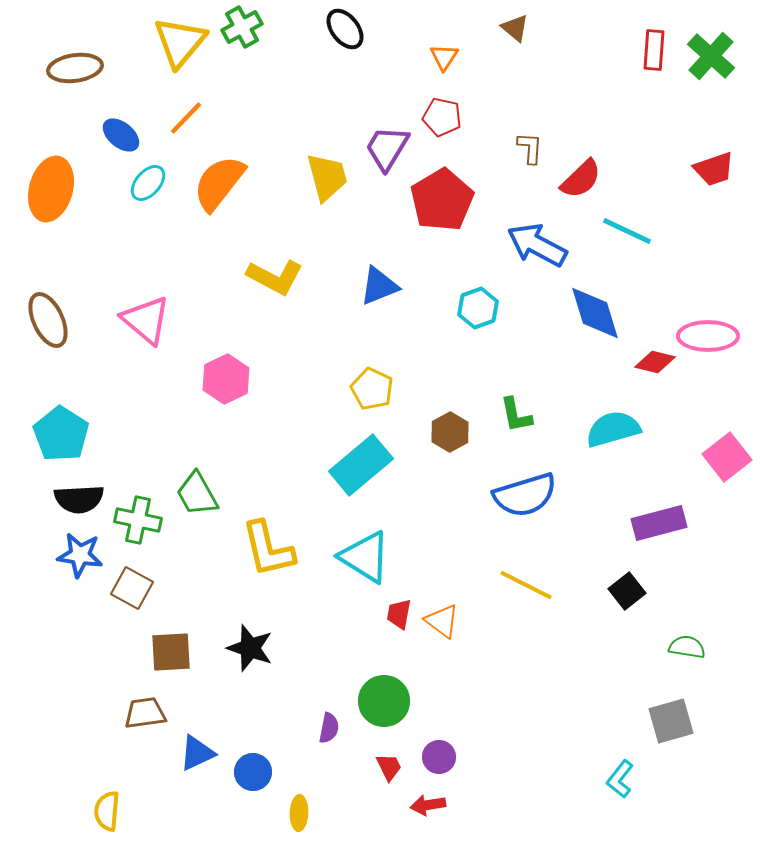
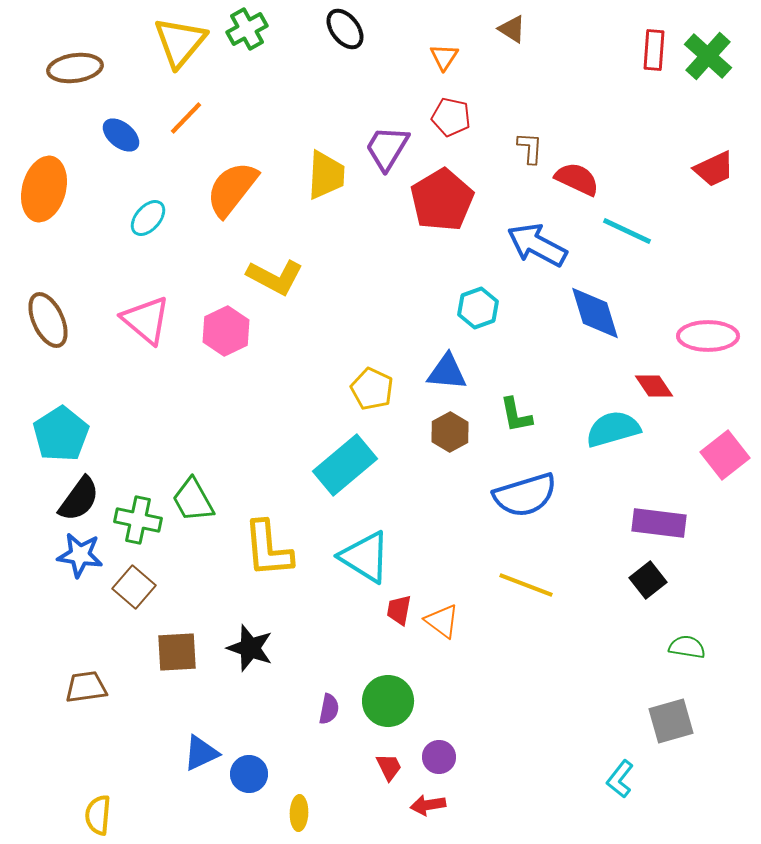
green cross at (242, 27): moved 5 px right, 2 px down
brown triangle at (515, 28): moved 3 px left, 1 px down; rotated 8 degrees counterclockwise
green cross at (711, 56): moved 3 px left
red pentagon at (442, 117): moved 9 px right
red trapezoid at (714, 169): rotated 6 degrees counterclockwise
yellow trapezoid at (327, 177): moved 1 px left, 2 px up; rotated 18 degrees clockwise
red semicircle at (581, 179): moved 4 px left; rotated 111 degrees counterclockwise
cyan ellipse at (148, 183): moved 35 px down
orange semicircle at (219, 183): moved 13 px right, 6 px down
orange ellipse at (51, 189): moved 7 px left
blue triangle at (379, 286): moved 68 px right, 86 px down; rotated 27 degrees clockwise
red diamond at (655, 362): moved 1 px left, 24 px down; rotated 42 degrees clockwise
pink hexagon at (226, 379): moved 48 px up
cyan pentagon at (61, 434): rotated 6 degrees clockwise
pink square at (727, 457): moved 2 px left, 2 px up
cyan rectangle at (361, 465): moved 16 px left
green trapezoid at (197, 494): moved 4 px left, 6 px down
black semicircle at (79, 499): rotated 51 degrees counterclockwise
purple rectangle at (659, 523): rotated 22 degrees clockwise
yellow L-shape at (268, 549): rotated 8 degrees clockwise
yellow line at (526, 585): rotated 6 degrees counterclockwise
brown square at (132, 588): moved 2 px right, 1 px up; rotated 12 degrees clockwise
black square at (627, 591): moved 21 px right, 11 px up
red trapezoid at (399, 614): moved 4 px up
brown square at (171, 652): moved 6 px right
green circle at (384, 701): moved 4 px right
brown trapezoid at (145, 713): moved 59 px left, 26 px up
purple semicircle at (329, 728): moved 19 px up
blue triangle at (197, 753): moved 4 px right
blue circle at (253, 772): moved 4 px left, 2 px down
yellow semicircle at (107, 811): moved 9 px left, 4 px down
